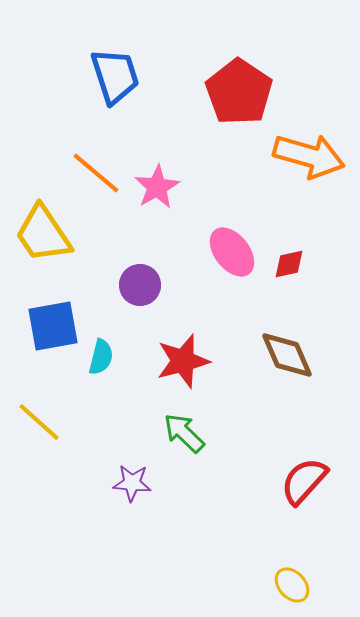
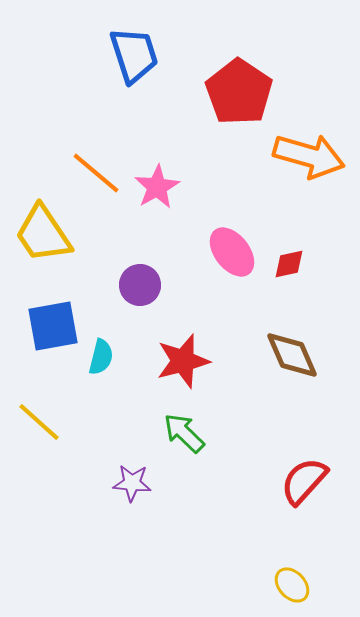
blue trapezoid: moved 19 px right, 21 px up
brown diamond: moved 5 px right
